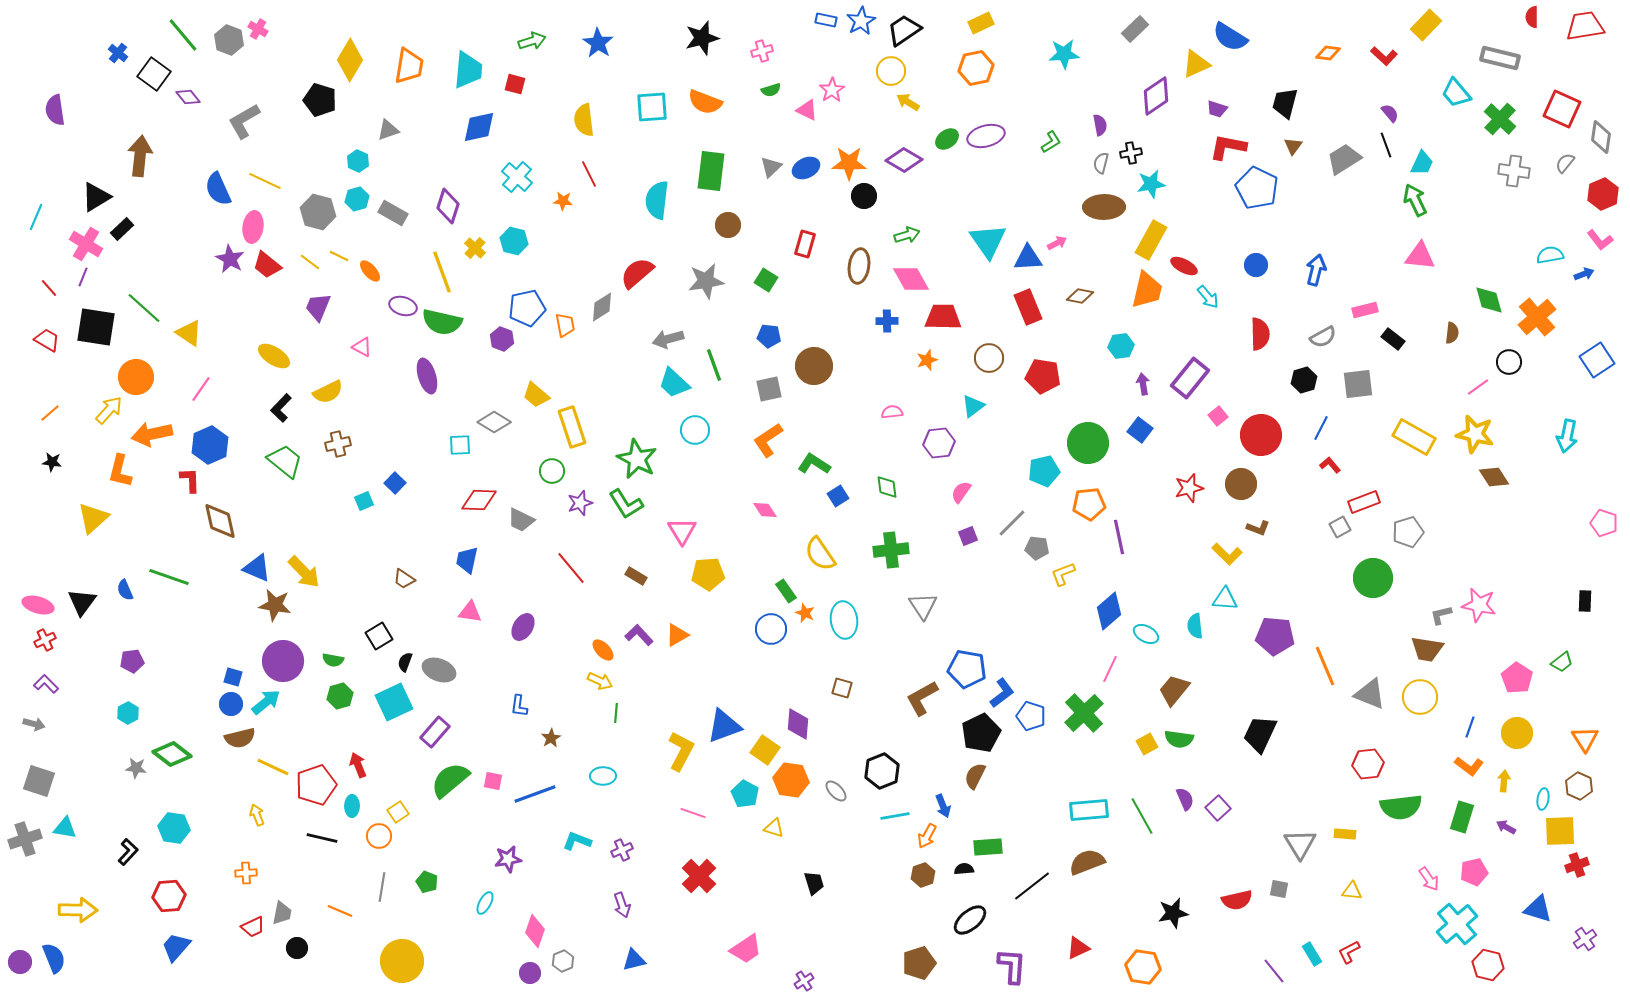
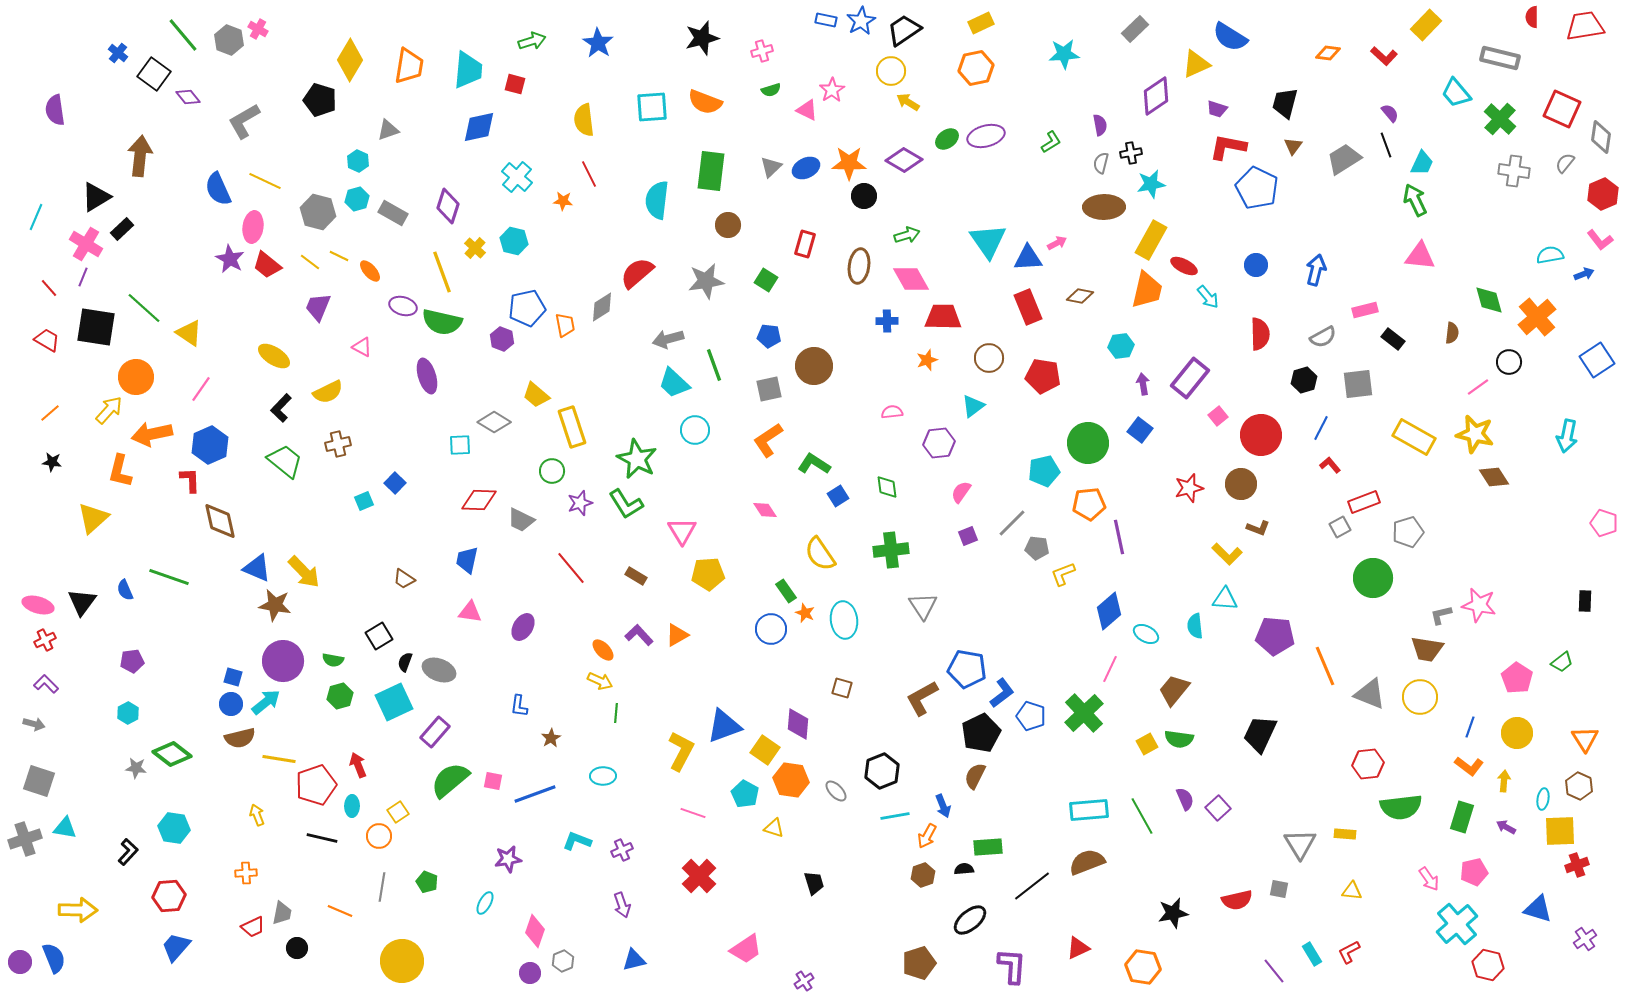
yellow line at (273, 767): moved 6 px right, 8 px up; rotated 16 degrees counterclockwise
